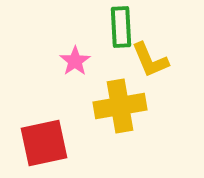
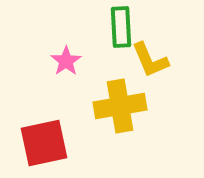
pink star: moved 9 px left
